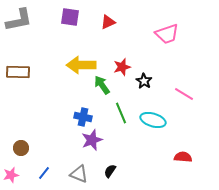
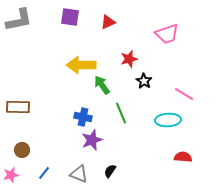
red star: moved 7 px right, 8 px up
brown rectangle: moved 35 px down
cyan ellipse: moved 15 px right; rotated 20 degrees counterclockwise
brown circle: moved 1 px right, 2 px down
